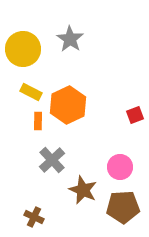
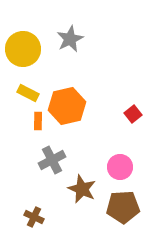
gray star: rotated 12 degrees clockwise
yellow rectangle: moved 3 px left, 1 px down
orange hexagon: moved 1 px left, 1 px down; rotated 12 degrees clockwise
red square: moved 2 px left, 1 px up; rotated 18 degrees counterclockwise
gray cross: rotated 16 degrees clockwise
brown star: moved 1 px left, 1 px up
